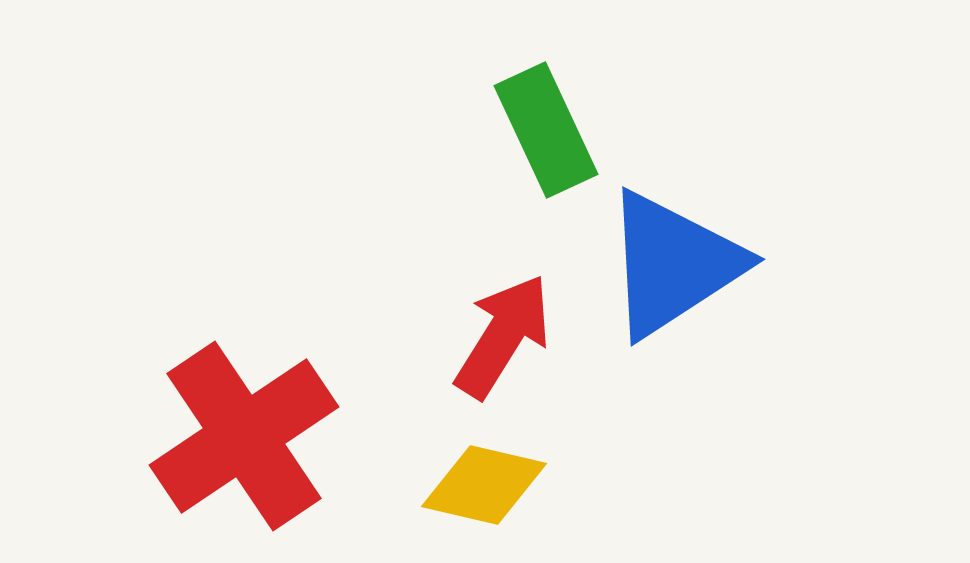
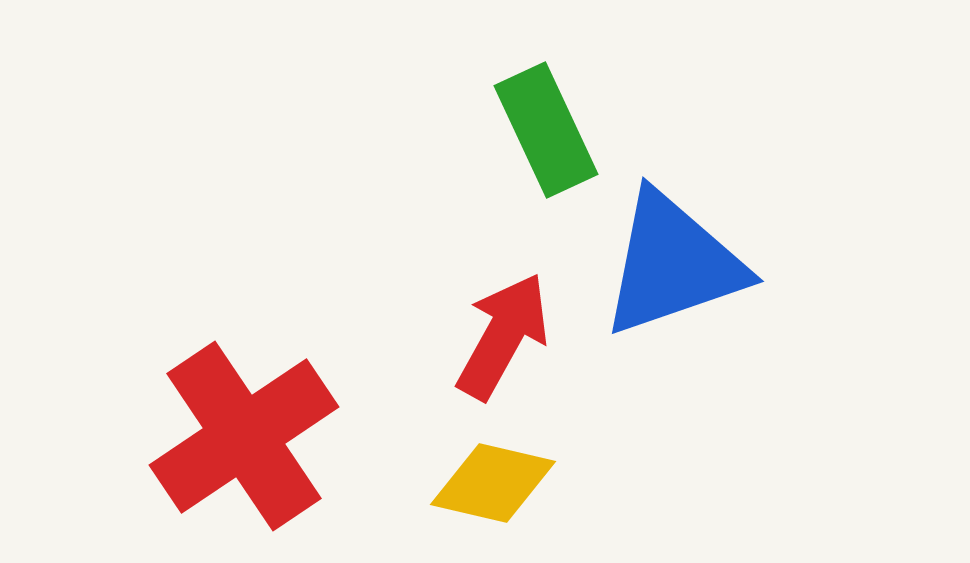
blue triangle: rotated 14 degrees clockwise
red arrow: rotated 3 degrees counterclockwise
yellow diamond: moved 9 px right, 2 px up
